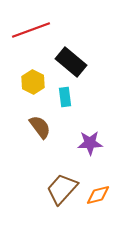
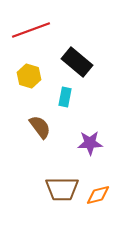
black rectangle: moved 6 px right
yellow hexagon: moved 4 px left, 6 px up; rotated 10 degrees counterclockwise
cyan rectangle: rotated 18 degrees clockwise
brown trapezoid: rotated 132 degrees counterclockwise
